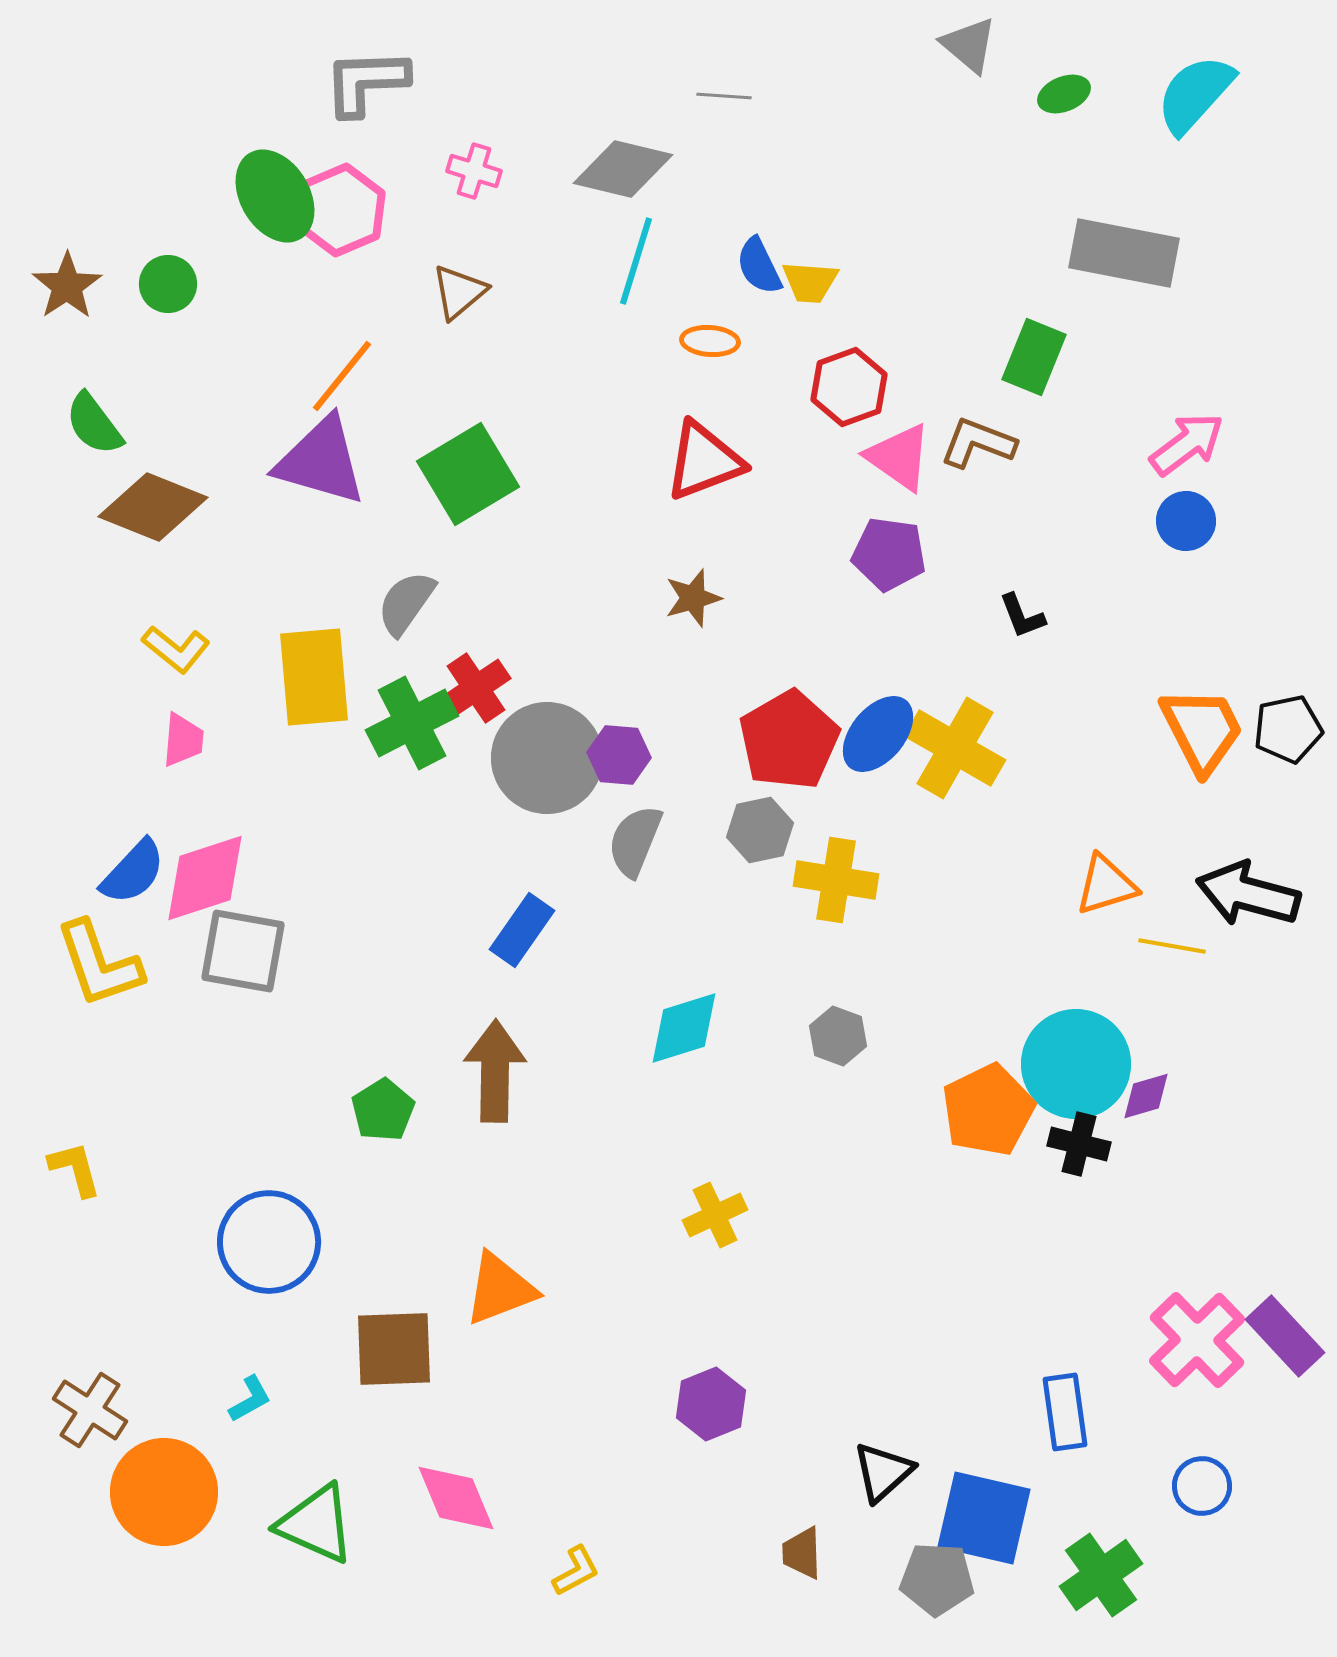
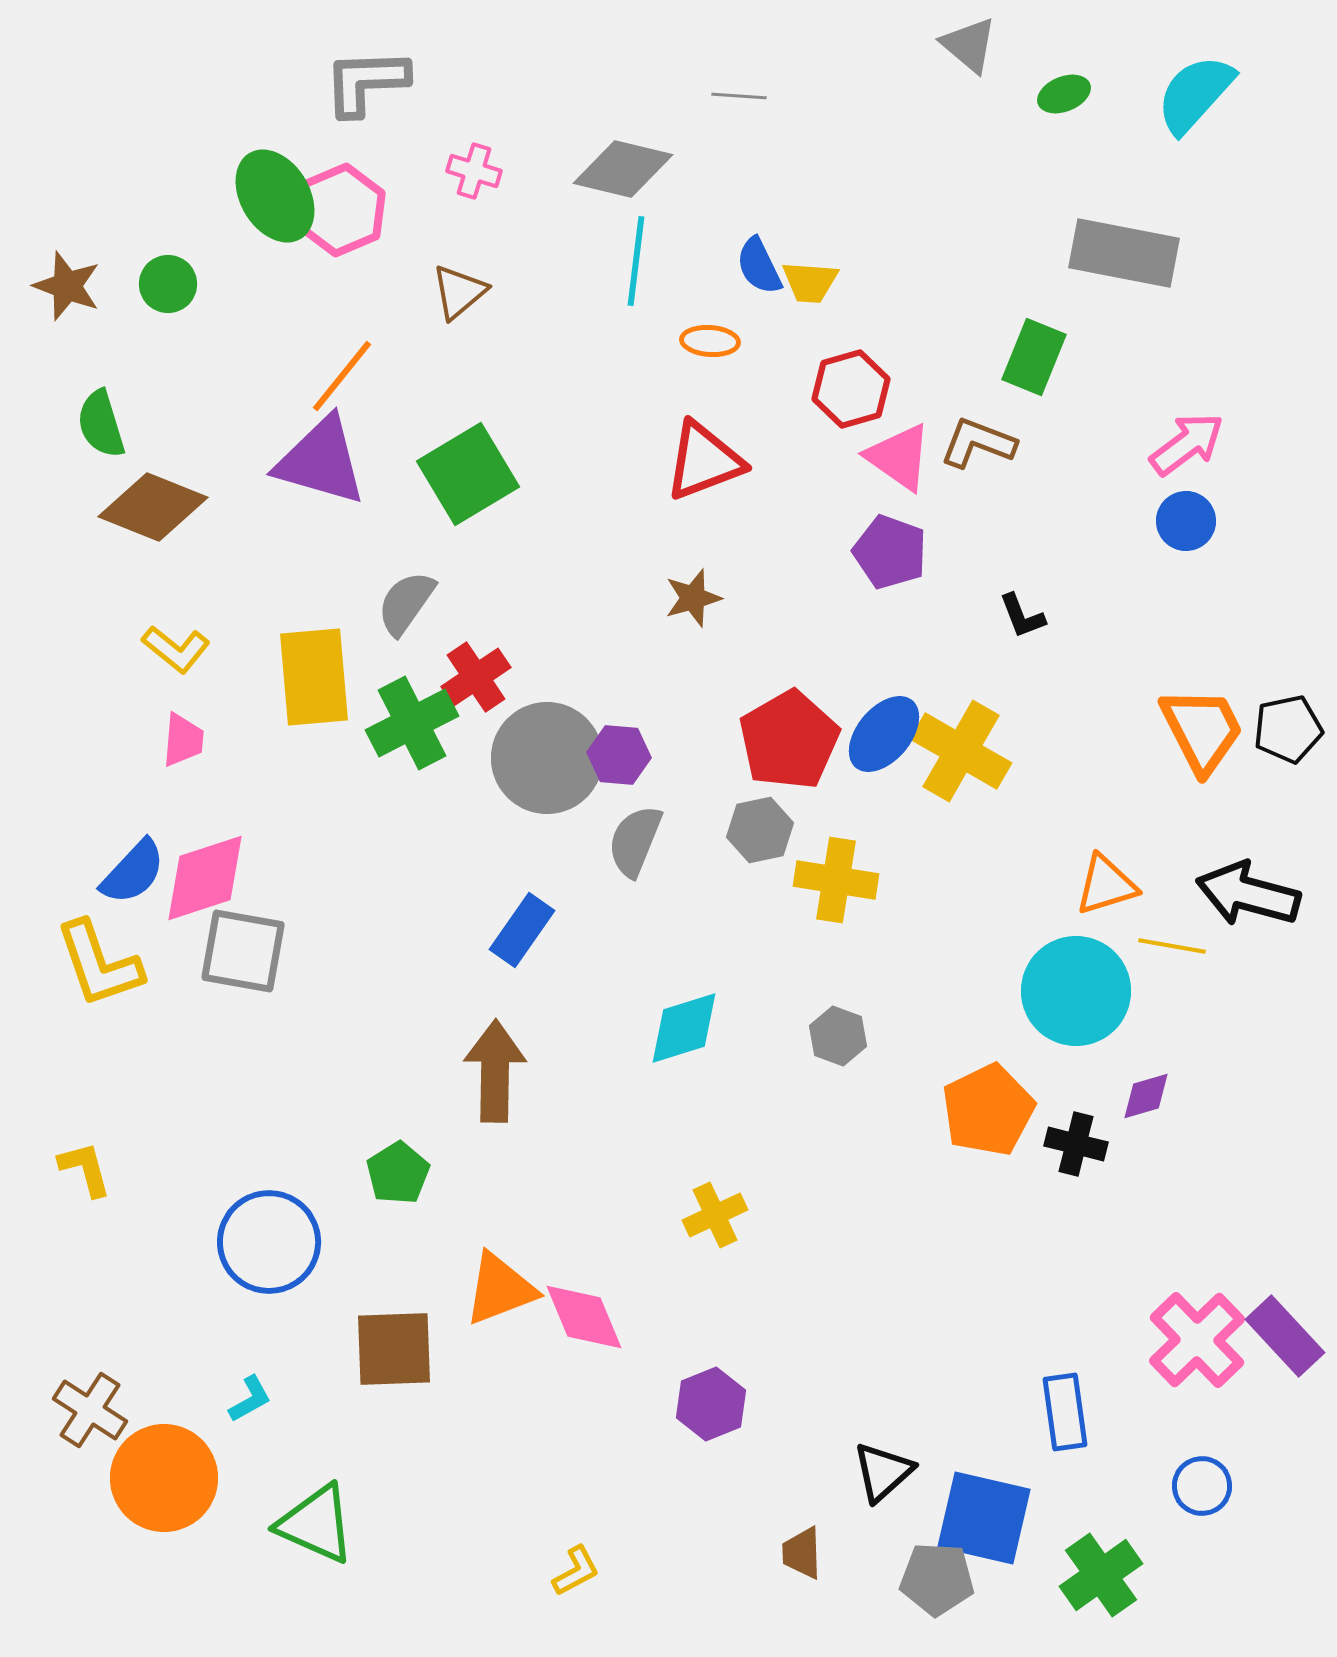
gray line at (724, 96): moved 15 px right
cyan line at (636, 261): rotated 10 degrees counterclockwise
brown star at (67, 286): rotated 18 degrees counterclockwise
red hexagon at (849, 387): moved 2 px right, 2 px down; rotated 4 degrees clockwise
green semicircle at (94, 424): moved 7 px right; rotated 20 degrees clockwise
purple pentagon at (889, 554): moved 1 px right, 2 px up; rotated 12 degrees clockwise
red cross at (476, 688): moved 11 px up
blue ellipse at (878, 734): moved 6 px right
yellow cross at (955, 748): moved 6 px right, 3 px down
cyan circle at (1076, 1064): moved 73 px up
green pentagon at (383, 1110): moved 15 px right, 63 px down
black cross at (1079, 1144): moved 3 px left
yellow L-shape at (75, 1169): moved 10 px right
orange circle at (164, 1492): moved 14 px up
pink diamond at (456, 1498): moved 128 px right, 181 px up
